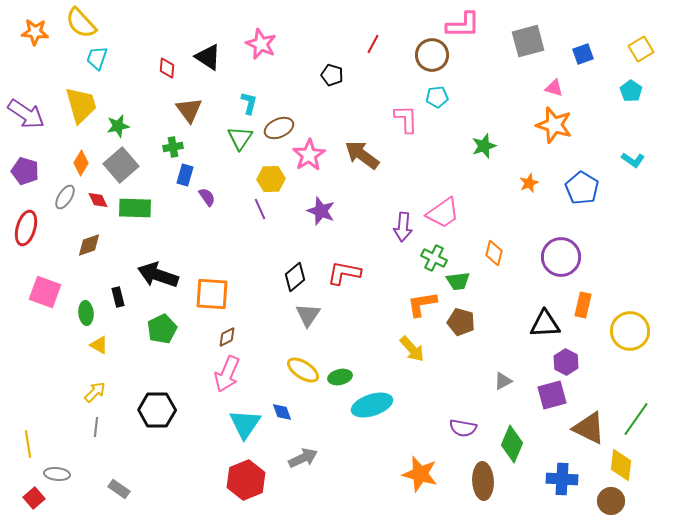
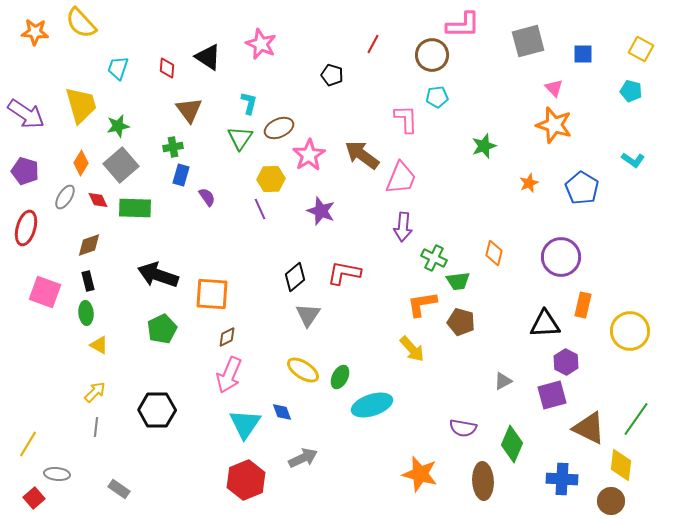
yellow square at (641, 49): rotated 30 degrees counterclockwise
blue square at (583, 54): rotated 20 degrees clockwise
cyan trapezoid at (97, 58): moved 21 px right, 10 px down
pink triangle at (554, 88): rotated 30 degrees clockwise
cyan pentagon at (631, 91): rotated 20 degrees counterclockwise
blue rectangle at (185, 175): moved 4 px left
pink trapezoid at (443, 213): moved 42 px left, 35 px up; rotated 33 degrees counterclockwise
black rectangle at (118, 297): moved 30 px left, 16 px up
pink arrow at (227, 374): moved 2 px right, 1 px down
green ellipse at (340, 377): rotated 50 degrees counterclockwise
yellow line at (28, 444): rotated 40 degrees clockwise
